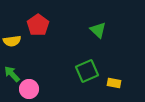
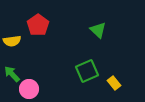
yellow rectangle: rotated 40 degrees clockwise
